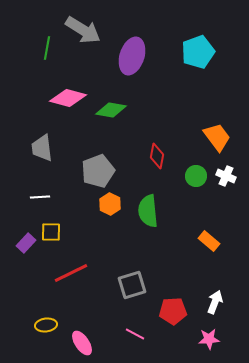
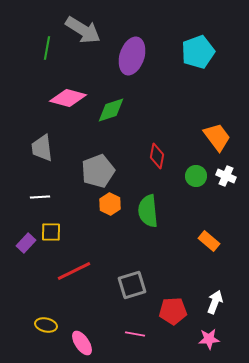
green diamond: rotated 28 degrees counterclockwise
red line: moved 3 px right, 2 px up
yellow ellipse: rotated 20 degrees clockwise
pink line: rotated 18 degrees counterclockwise
